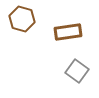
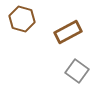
brown rectangle: rotated 20 degrees counterclockwise
